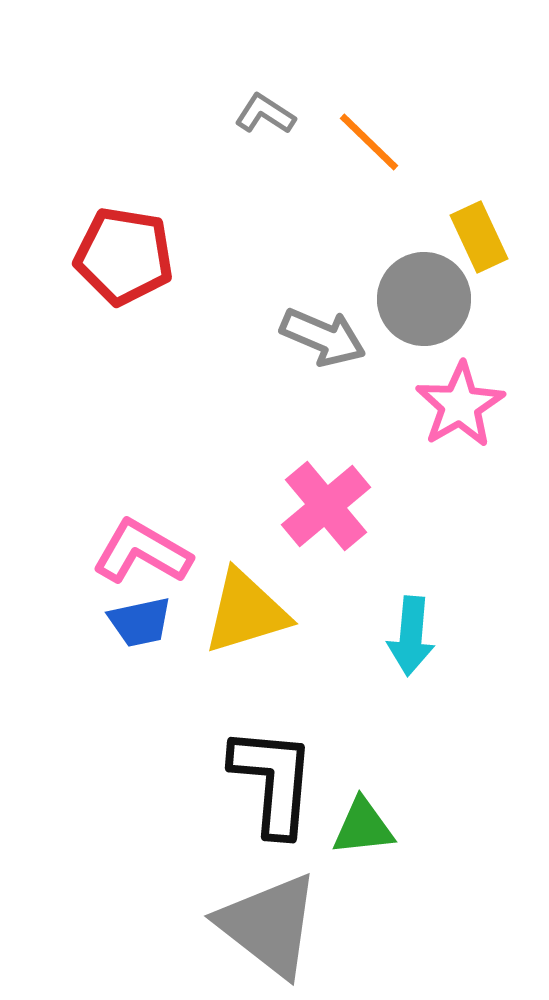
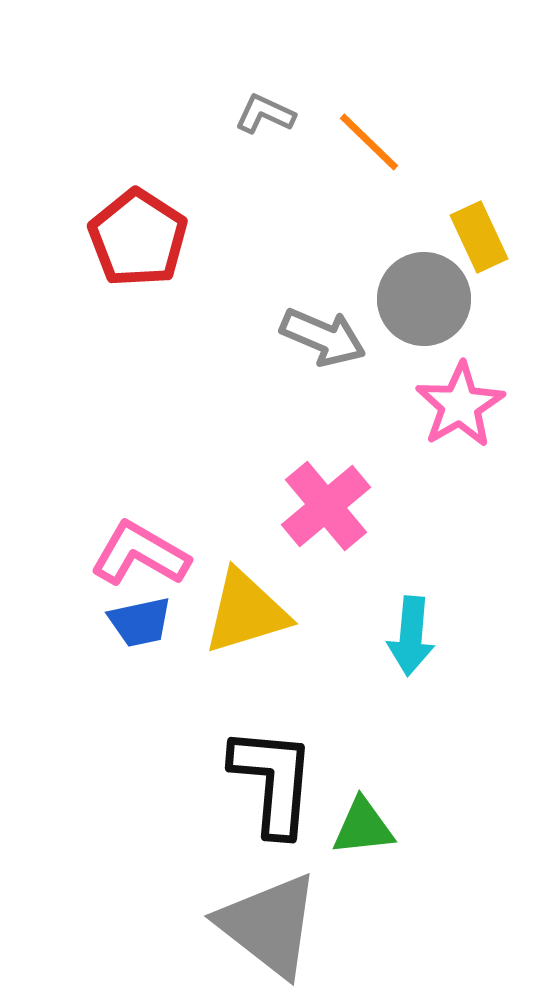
gray L-shape: rotated 8 degrees counterclockwise
red pentagon: moved 14 px right, 18 px up; rotated 24 degrees clockwise
pink L-shape: moved 2 px left, 2 px down
